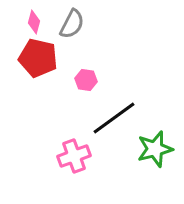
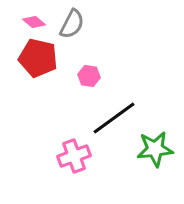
pink diamond: rotated 65 degrees counterclockwise
pink hexagon: moved 3 px right, 4 px up
green star: rotated 9 degrees clockwise
